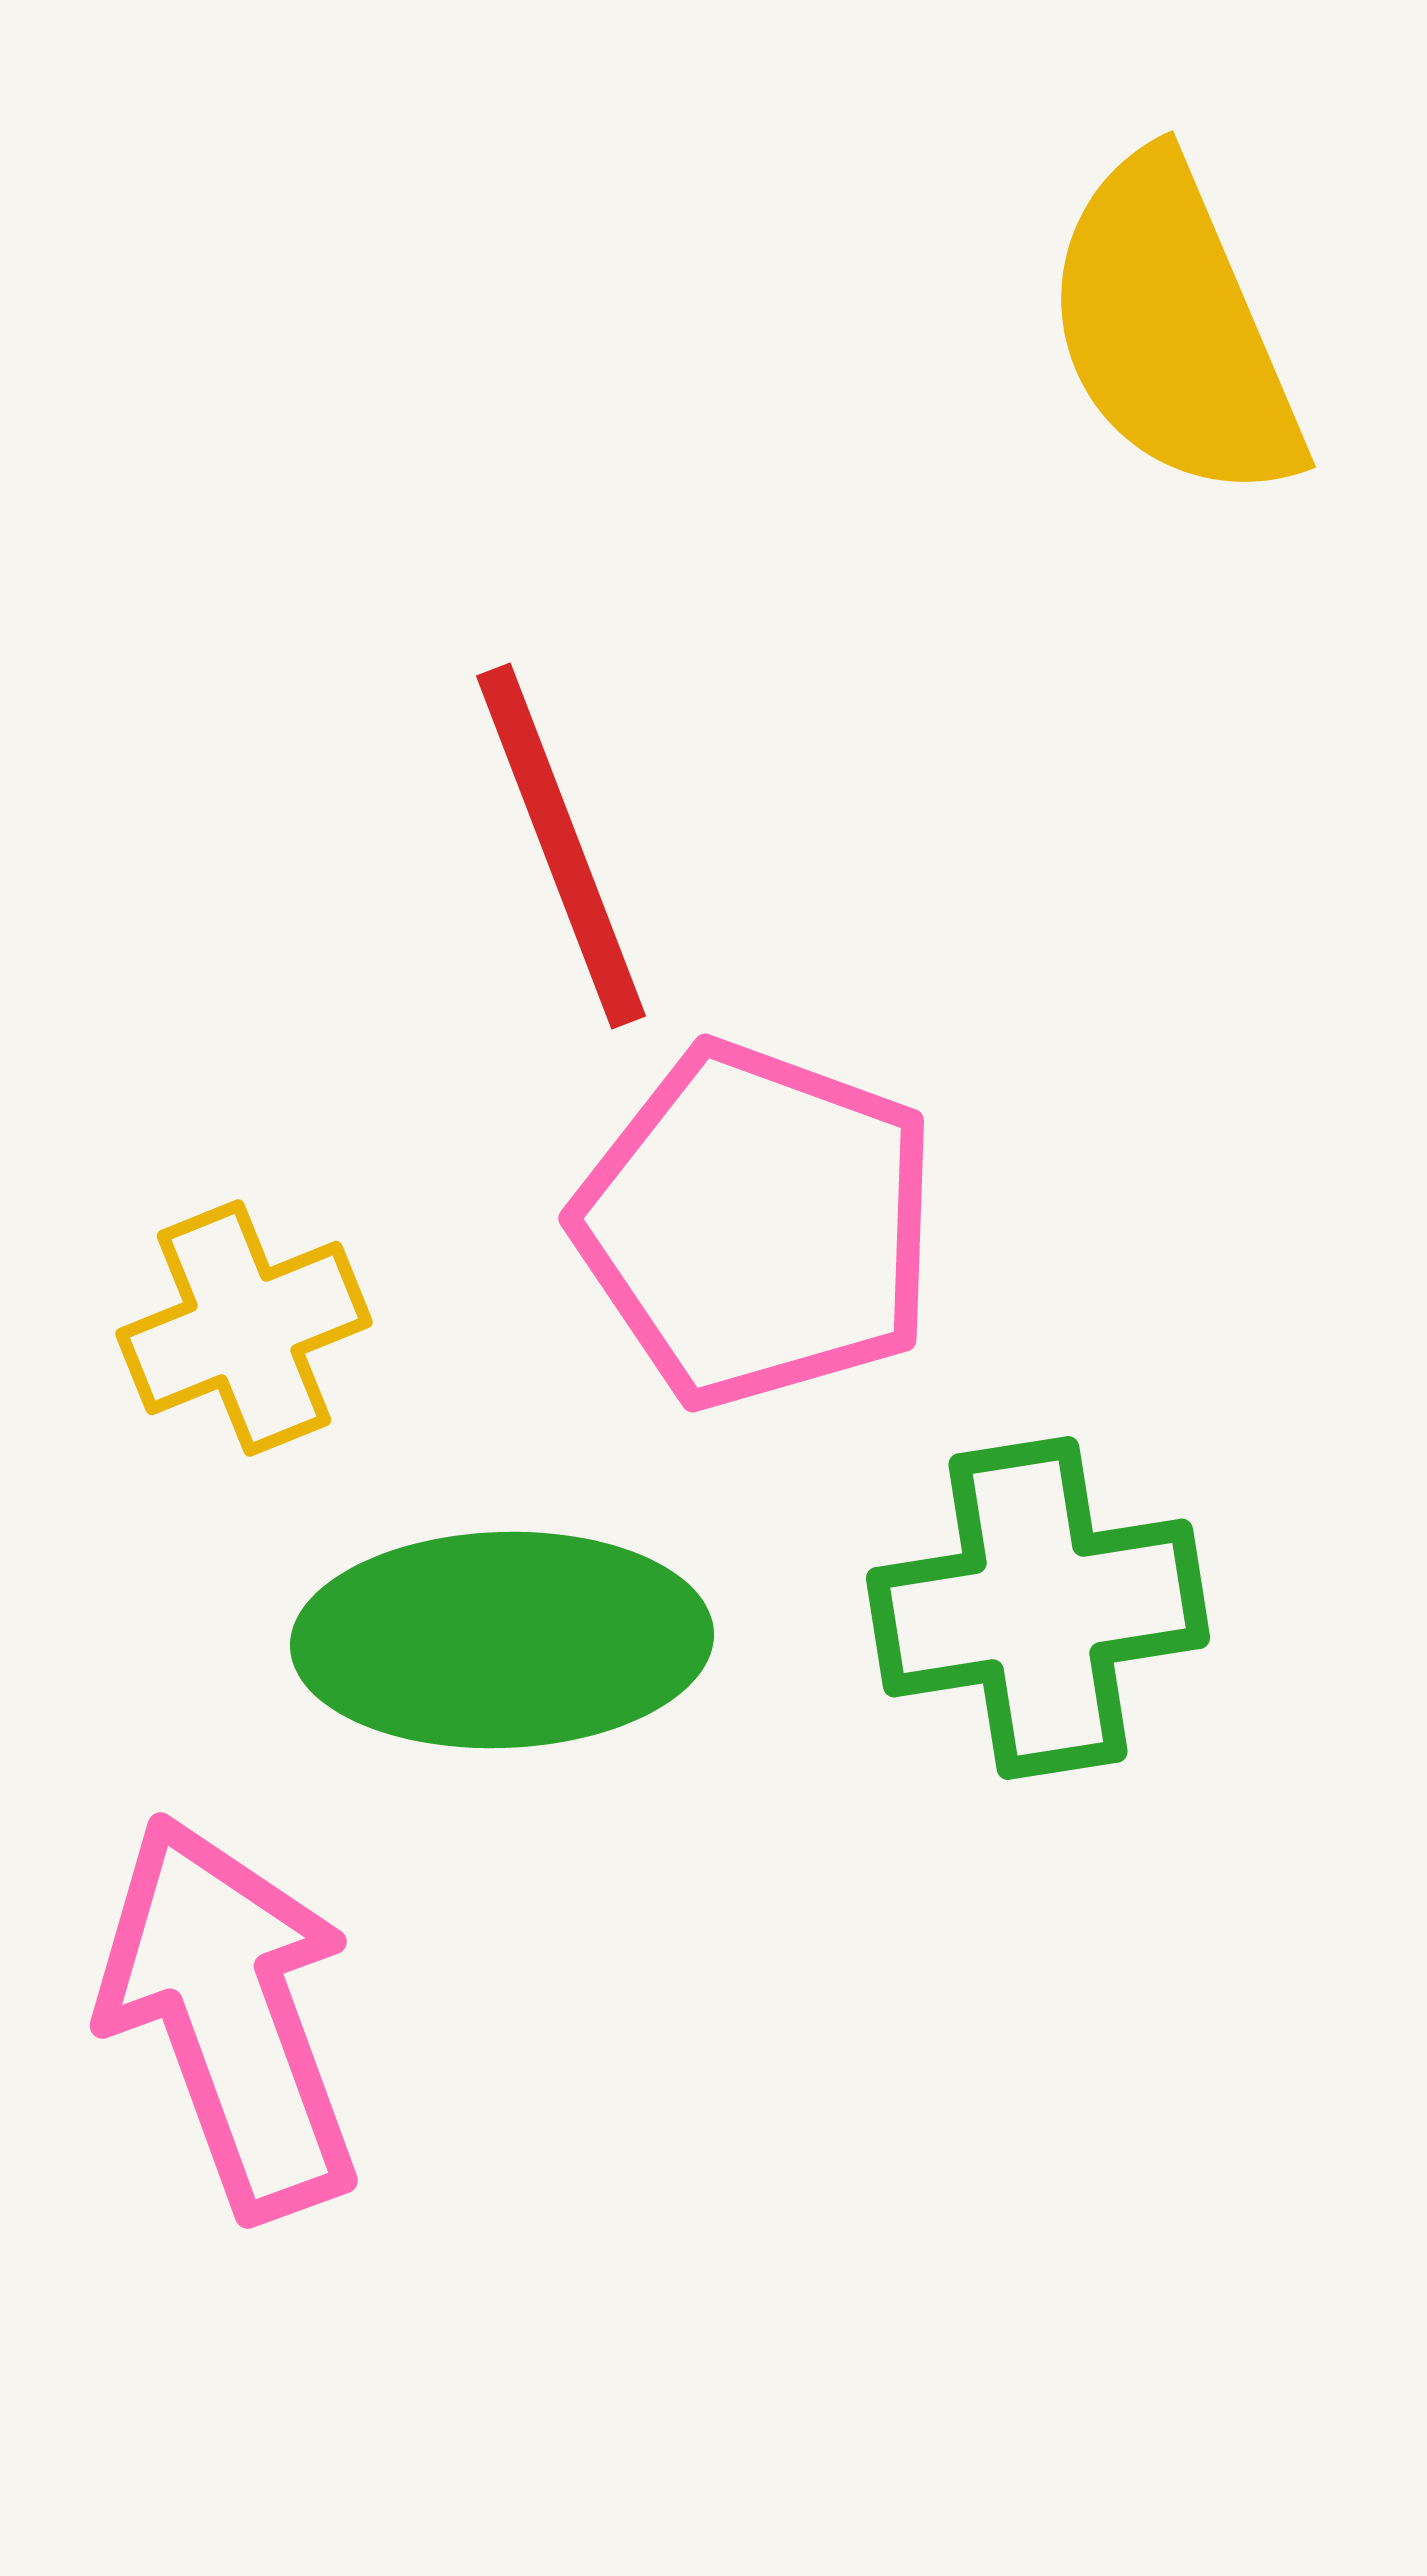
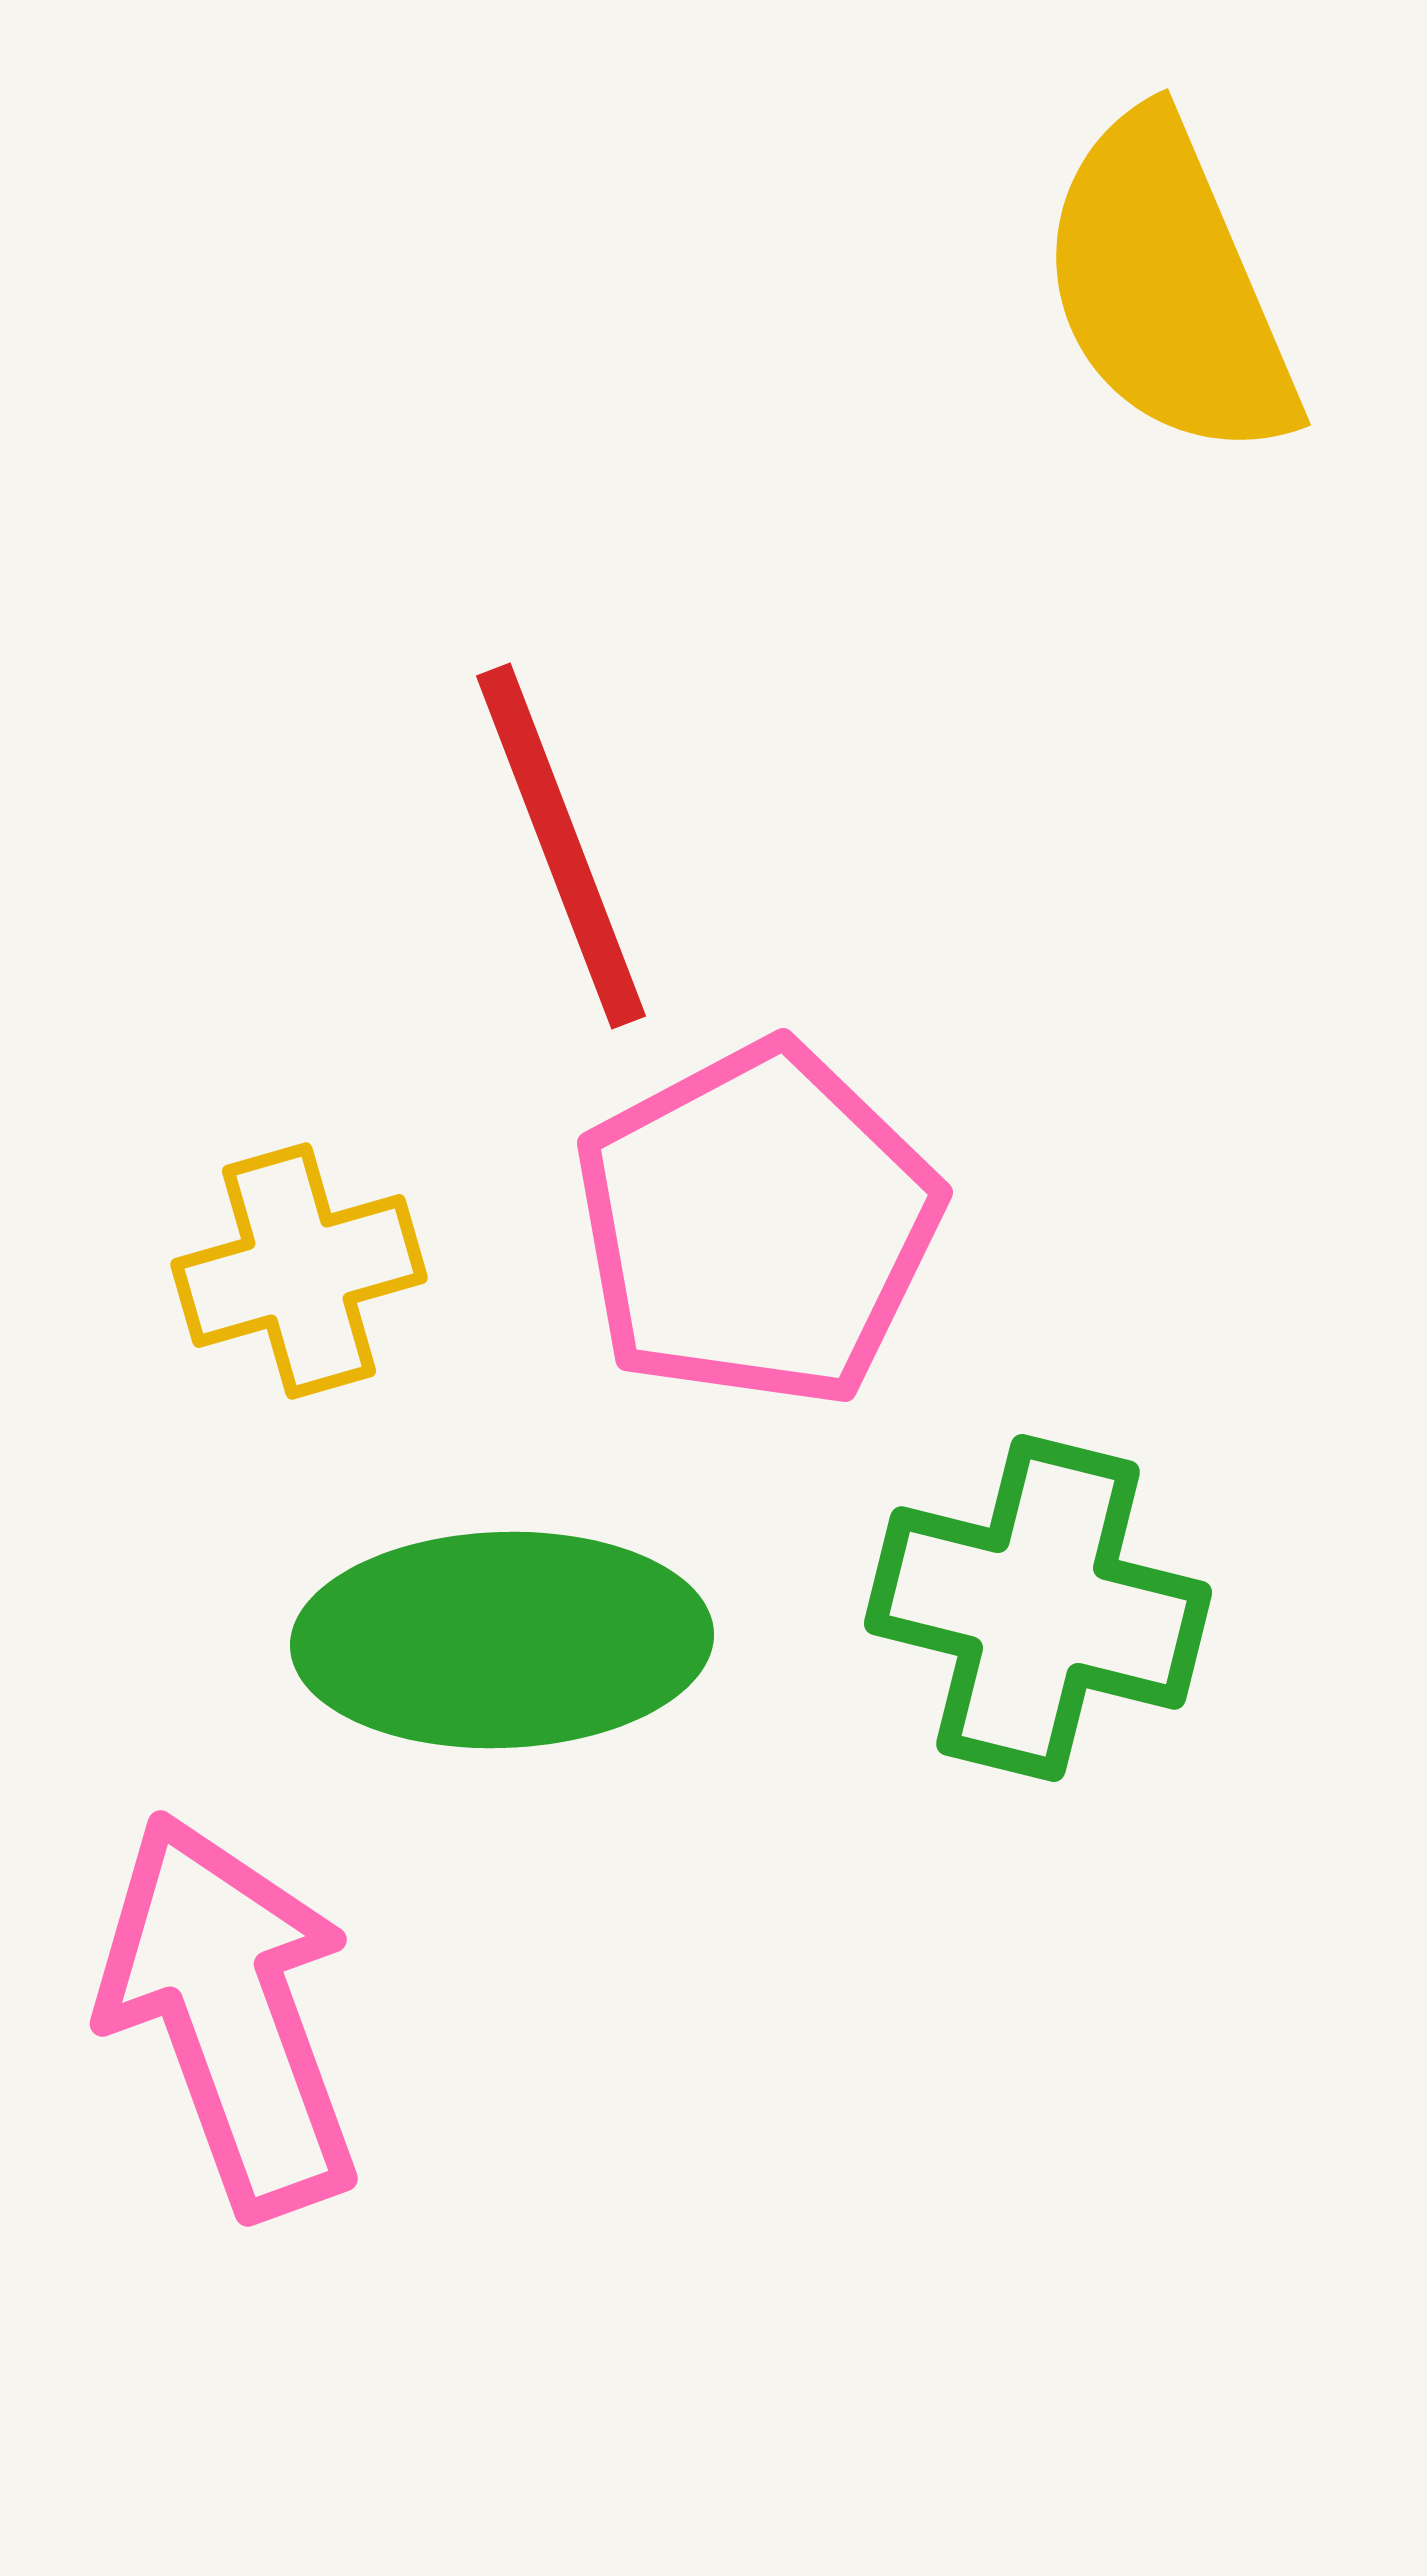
yellow semicircle: moved 5 px left, 42 px up
pink pentagon: rotated 24 degrees clockwise
yellow cross: moved 55 px right, 57 px up; rotated 6 degrees clockwise
green cross: rotated 23 degrees clockwise
pink arrow: moved 2 px up
